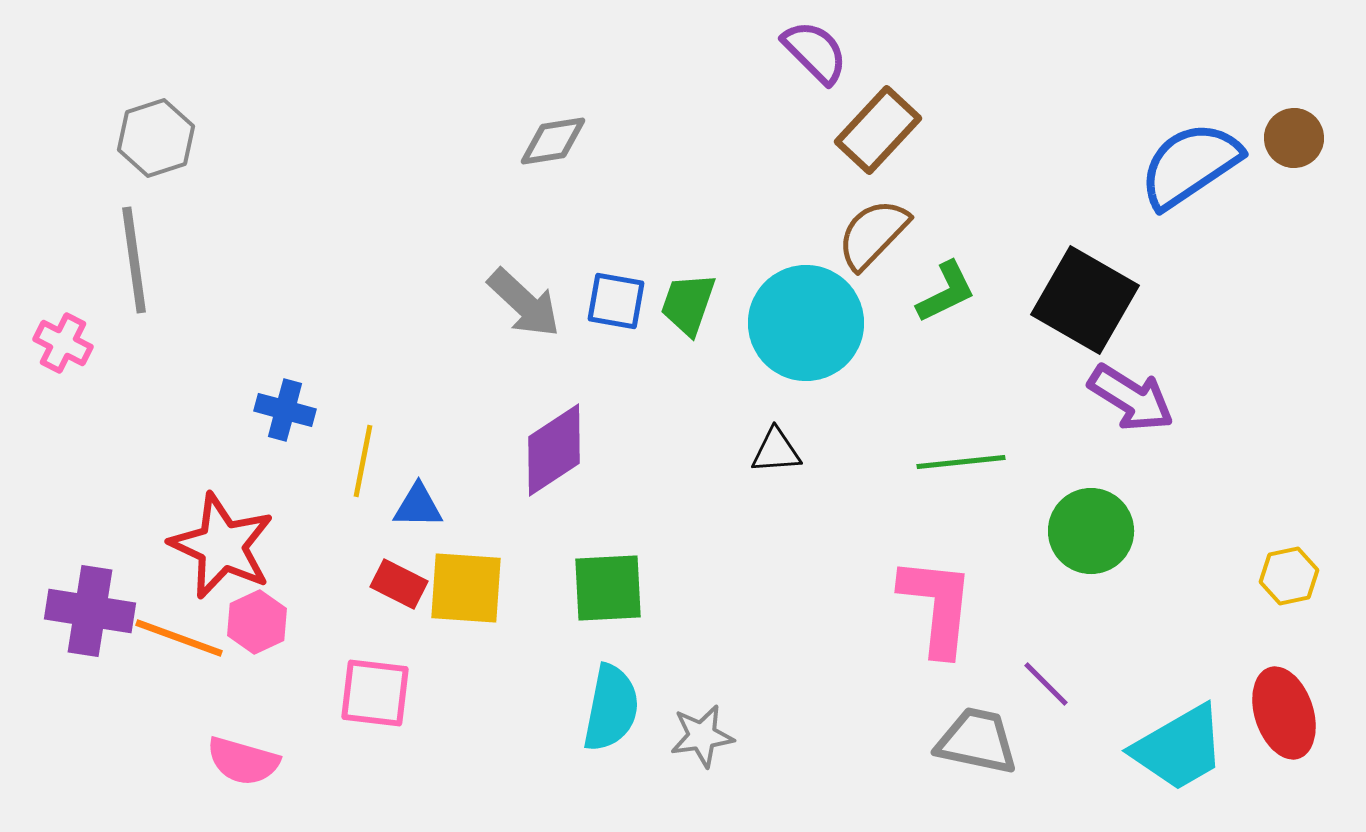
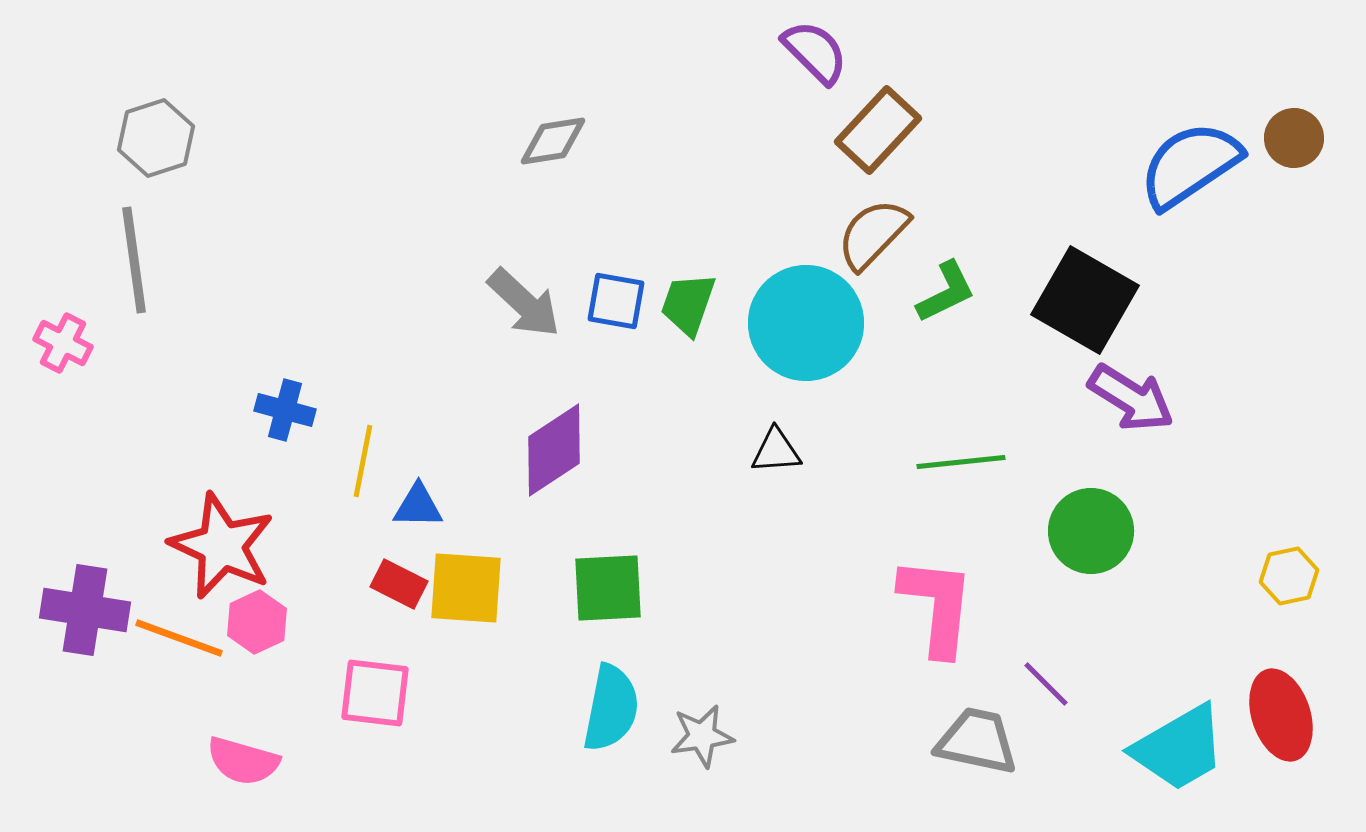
purple cross: moved 5 px left, 1 px up
red ellipse: moved 3 px left, 2 px down
